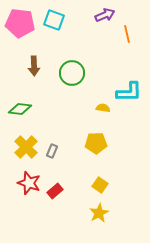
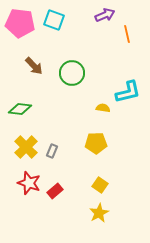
brown arrow: rotated 42 degrees counterclockwise
cyan L-shape: moved 1 px left; rotated 12 degrees counterclockwise
